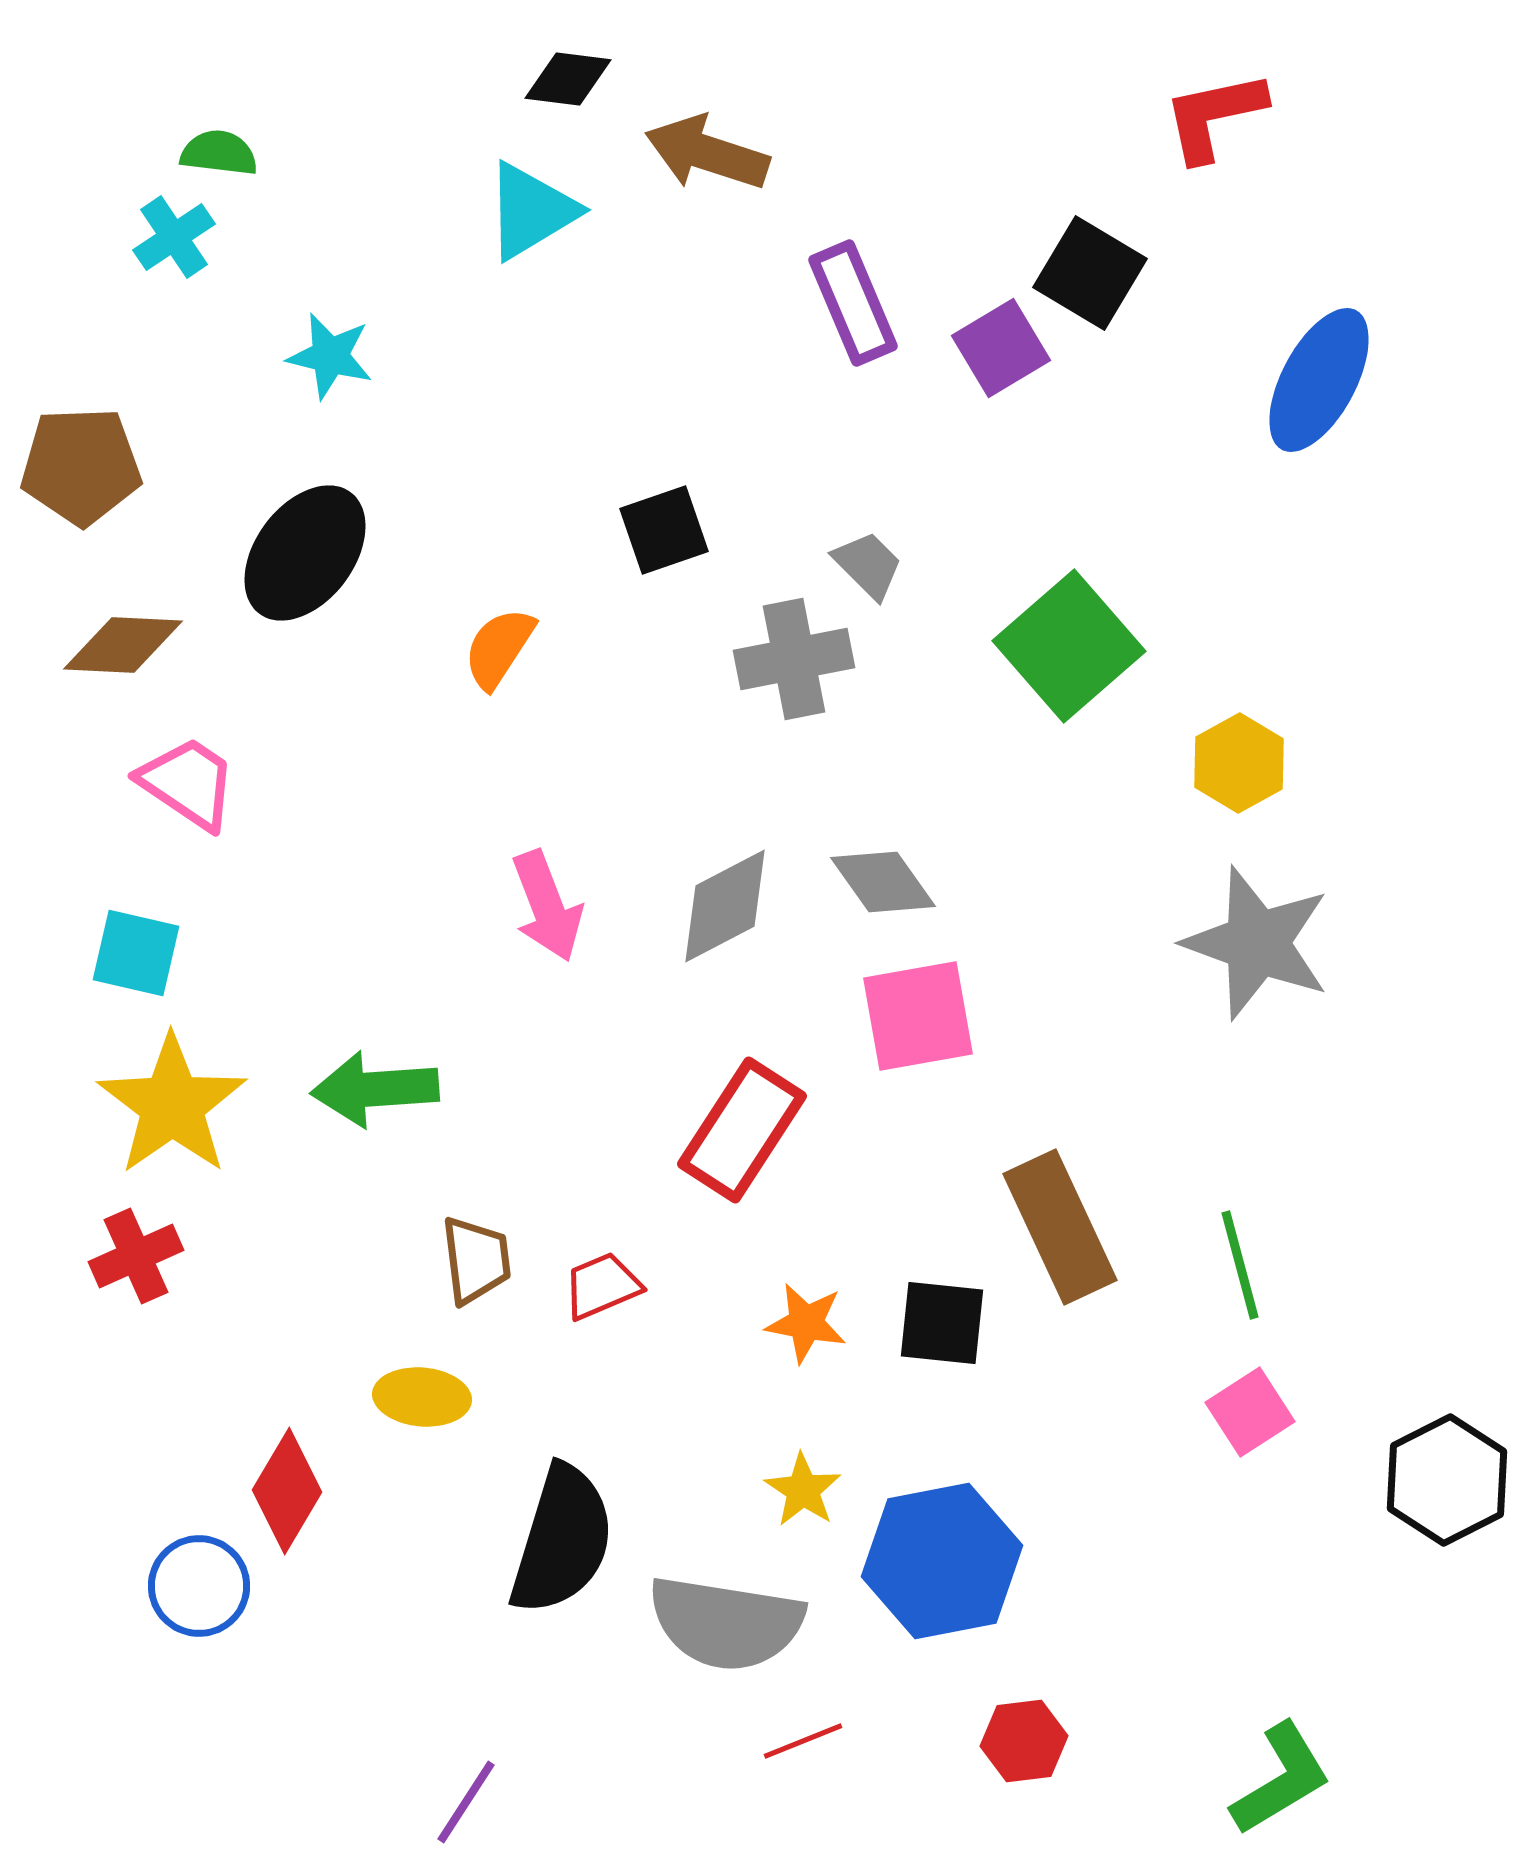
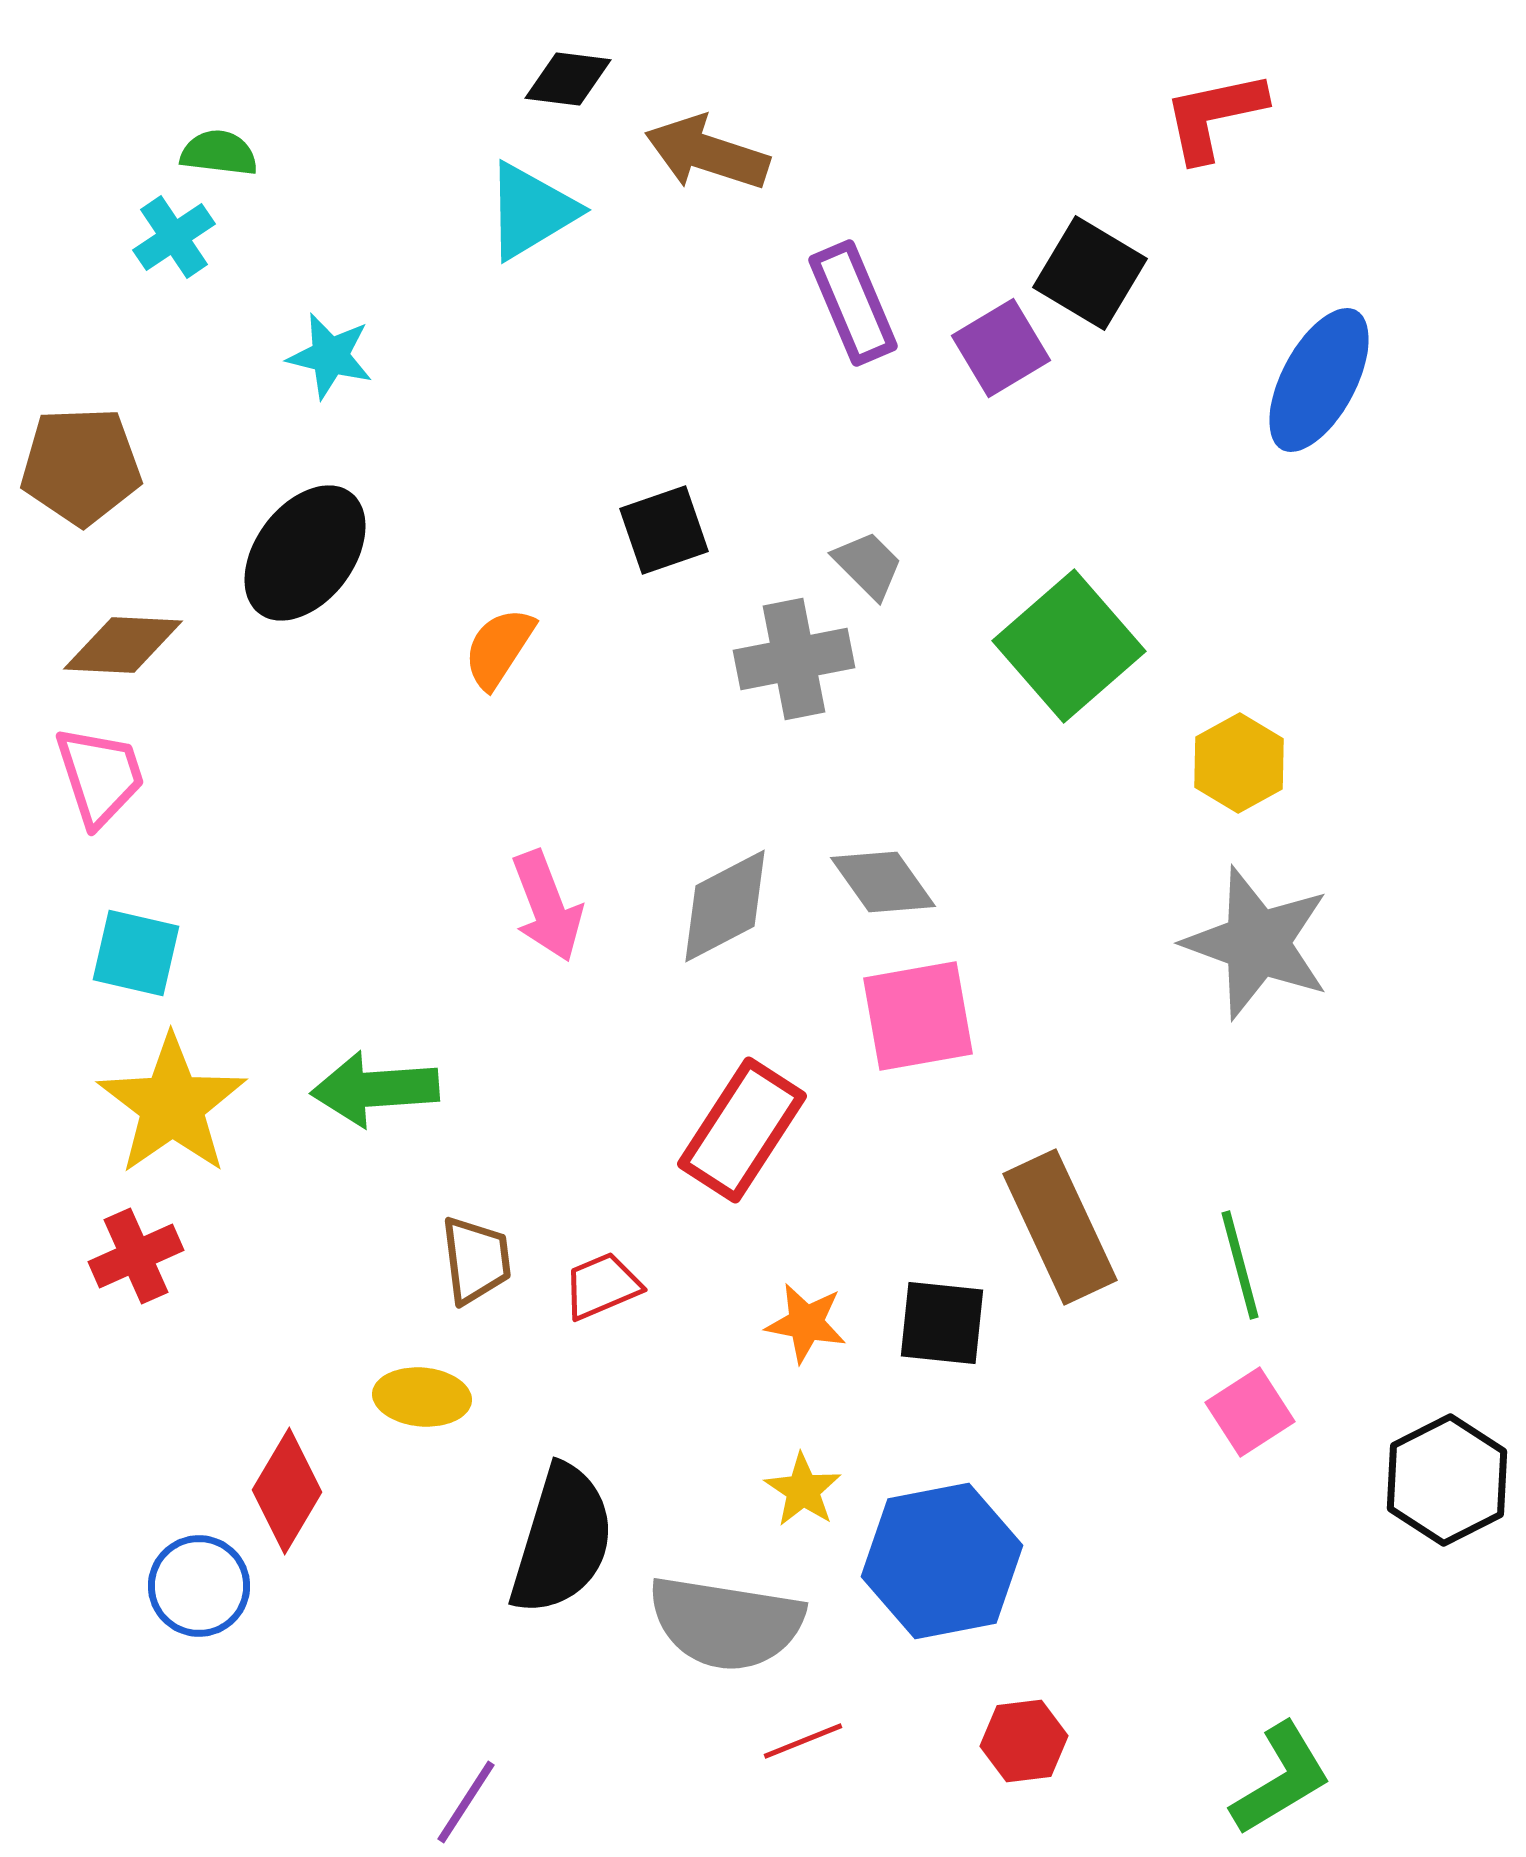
pink trapezoid at (188, 783): moved 88 px left, 7 px up; rotated 38 degrees clockwise
